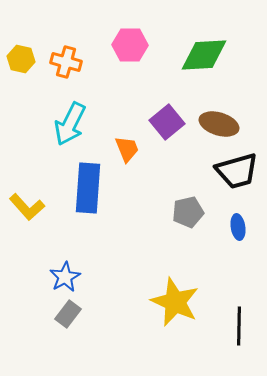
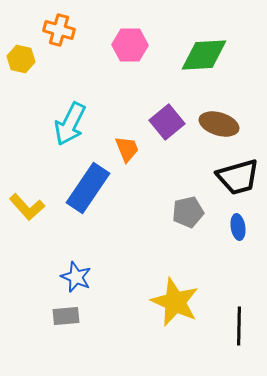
orange cross: moved 7 px left, 32 px up
black trapezoid: moved 1 px right, 6 px down
blue rectangle: rotated 30 degrees clockwise
blue star: moved 11 px right; rotated 20 degrees counterclockwise
gray rectangle: moved 2 px left, 2 px down; rotated 48 degrees clockwise
